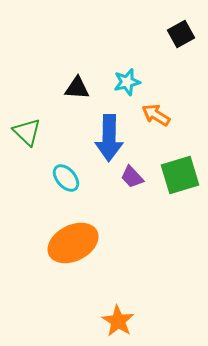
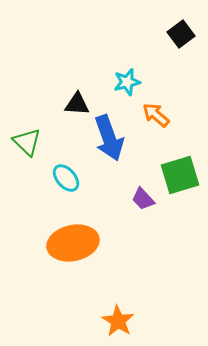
black square: rotated 8 degrees counterclockwise
black triangle: moved 16 px down
orange arrow: rotated 8 degrees clockwise
green triangle: moved 10 px down
blue arrow: rotated 21 degrees counterclockwise
purple trapezoid: moved 11 px right, 22 px down
orange ellipse: rotated 15 degrees clockwise
